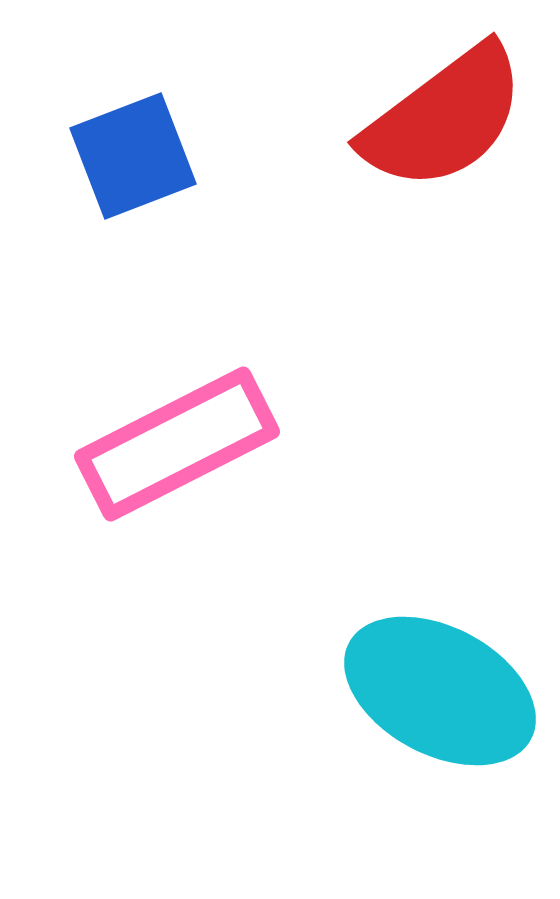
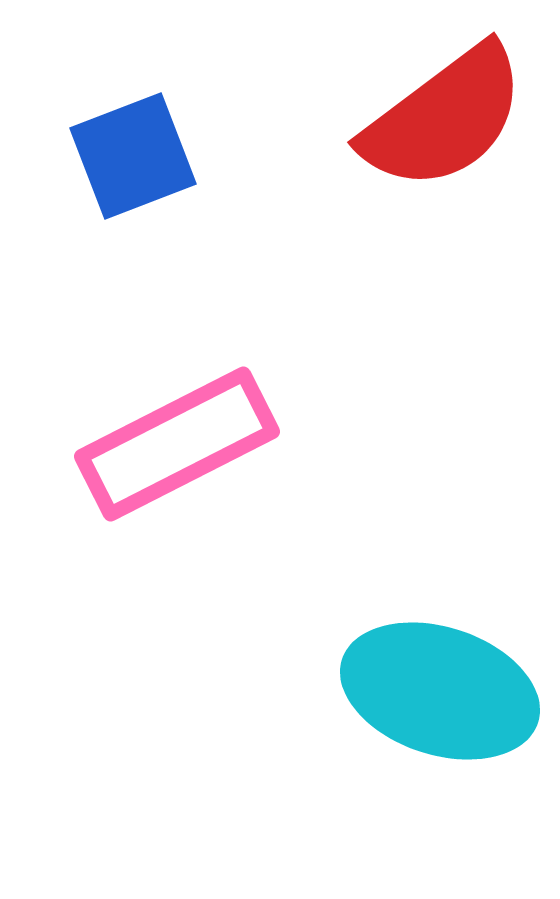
cyan ellipse: rotated 10 degrees counterclockwise
